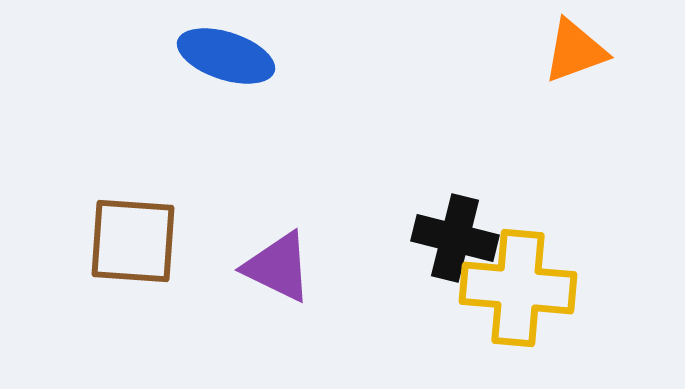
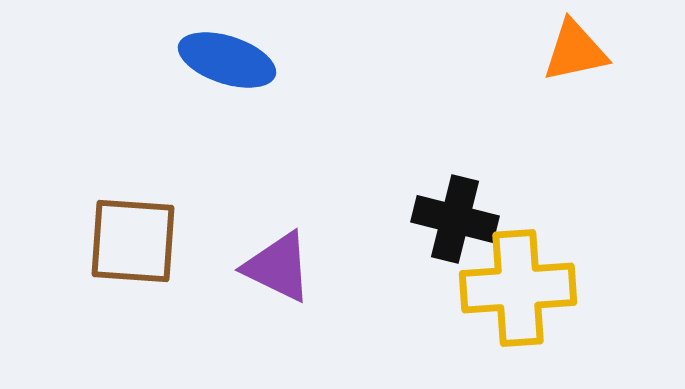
orange triangle: rotated 8 degrees clockwise
blue ellipse: moved 1 px right, 4 px down
black cross: moved 19 px up
yellow cross: rotated 9 degrees counterclockwise
